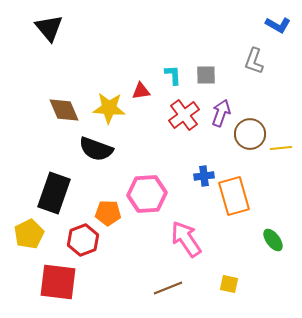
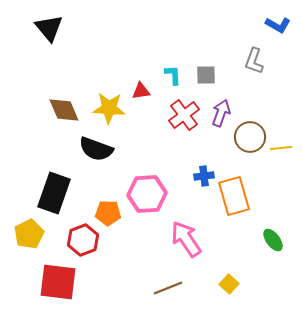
brown circle: moved 3 px down
yellow square: rotated 30 degrees clockwise
